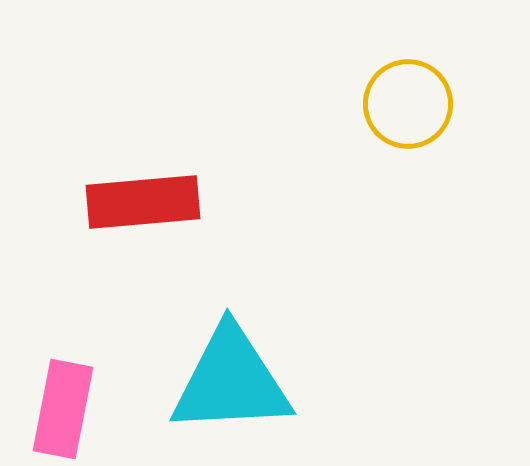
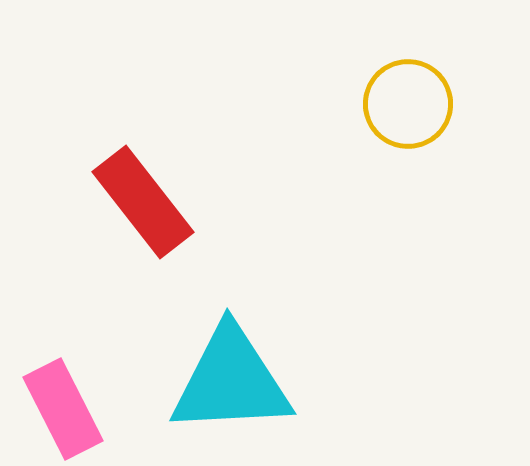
red rectangle: rotated 57 degrees clockwise
pink rectangle: rotated 38 degrees counterclockwise
